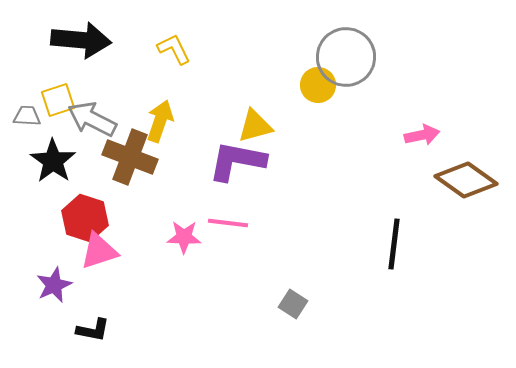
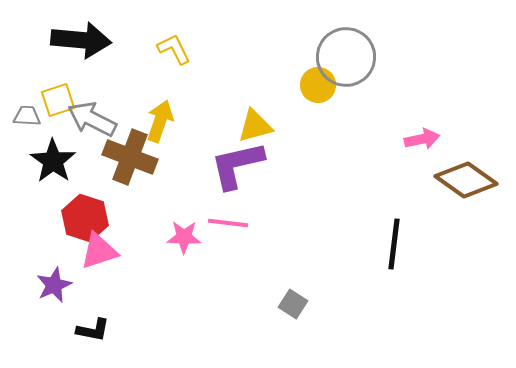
pink arrow: moved 4 px down
purple L-shape: moved 4 px down; rotated 24 degrees counterclockwise
